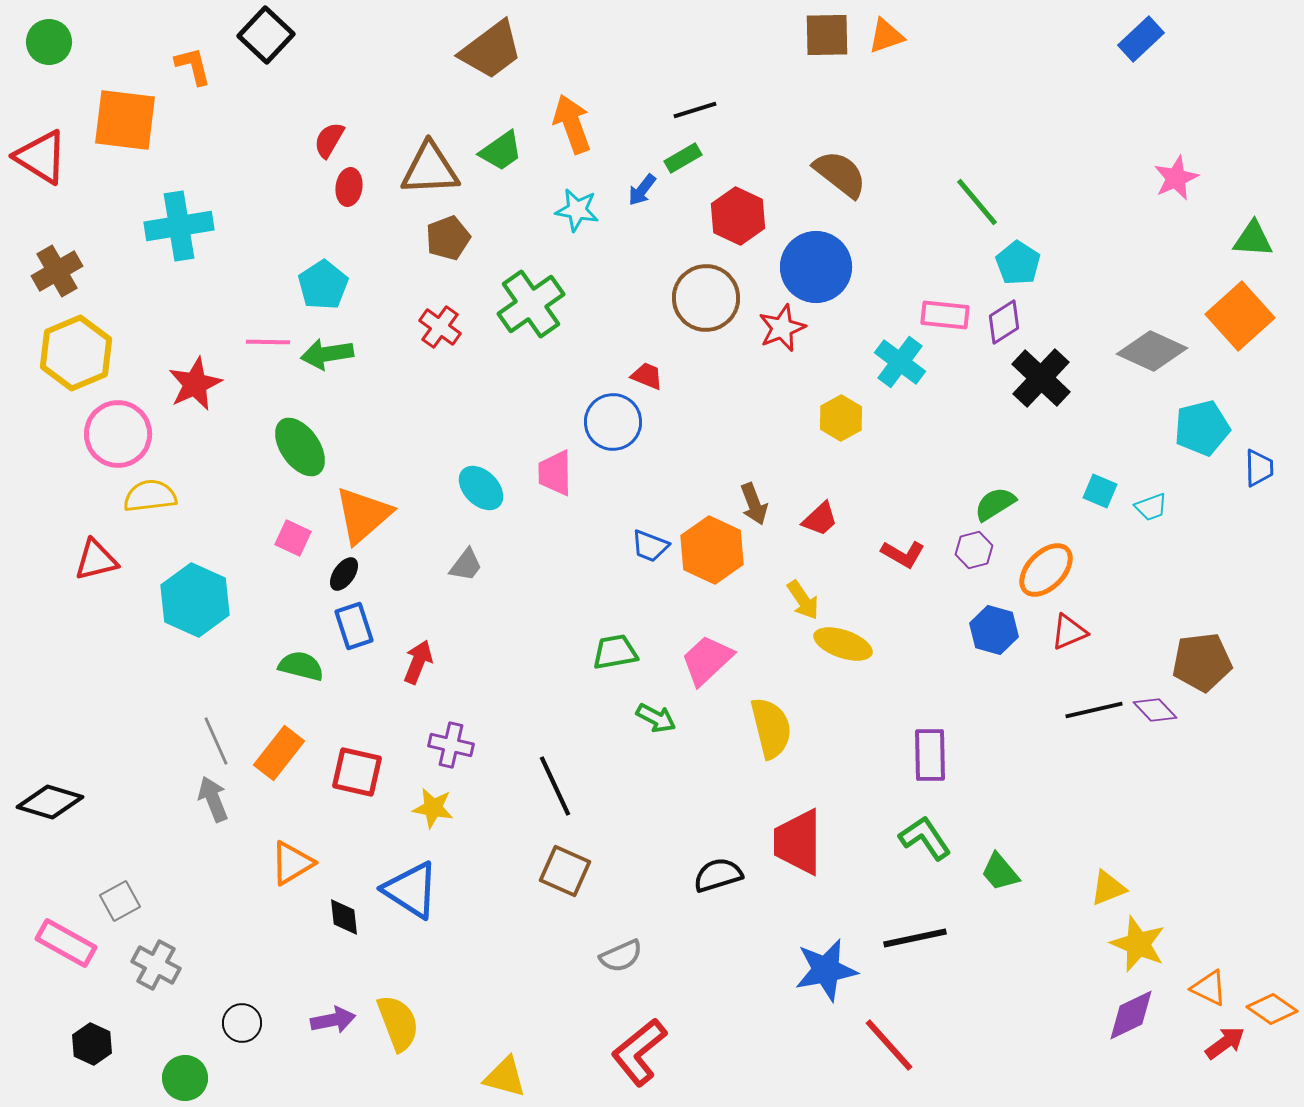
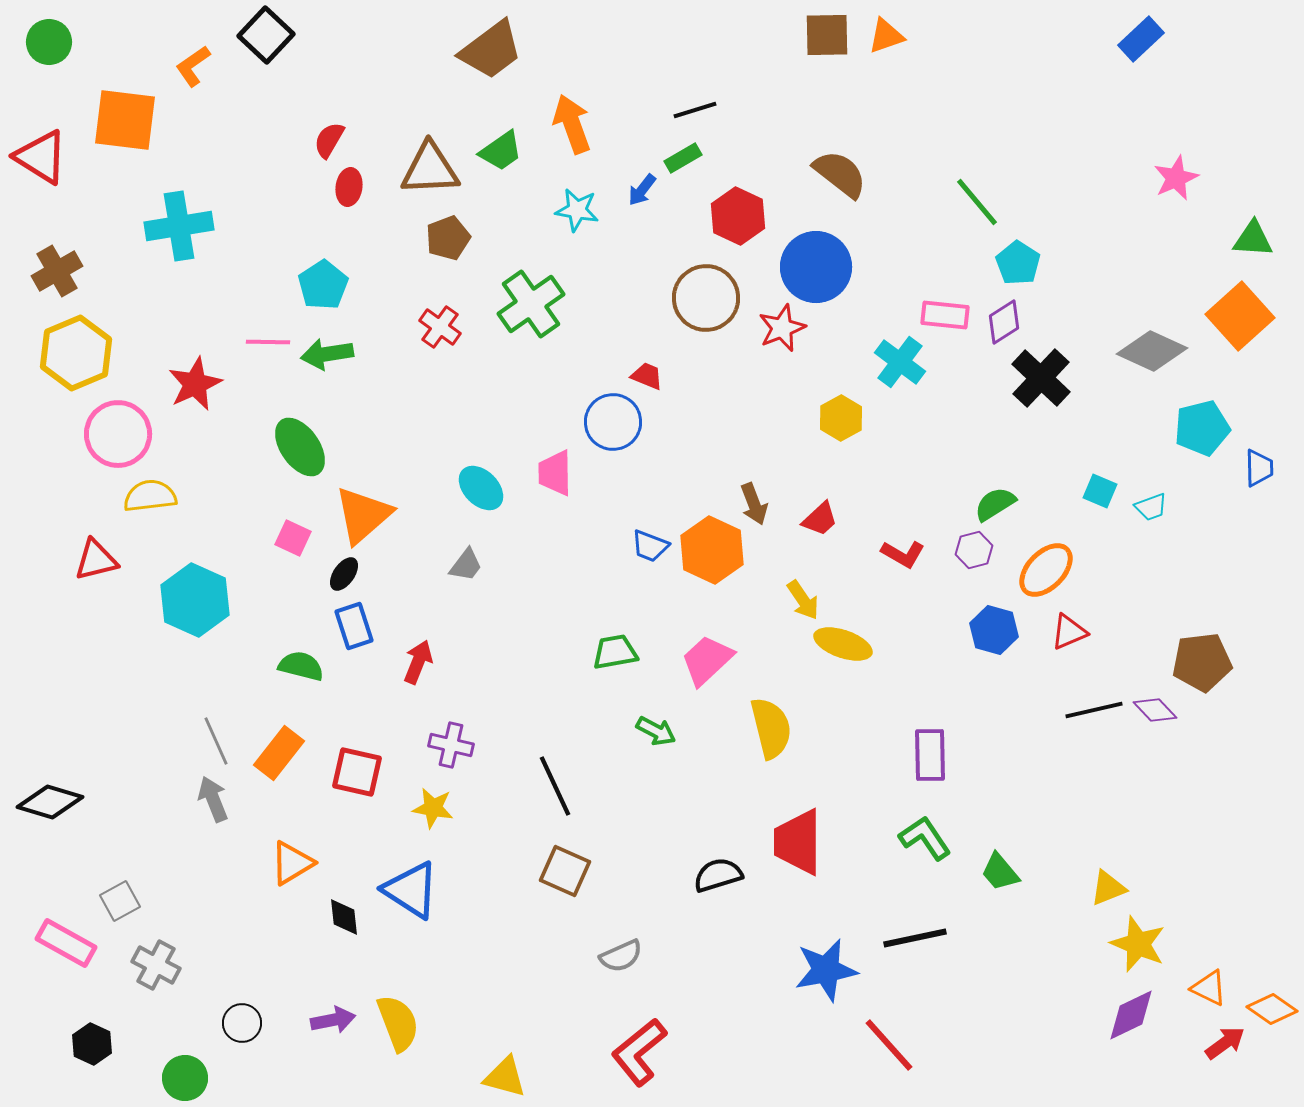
orange L-shape at (193, 66): rotated 111 degrees counterclockwise
green arrow at (656, 718): moved 13 px down
